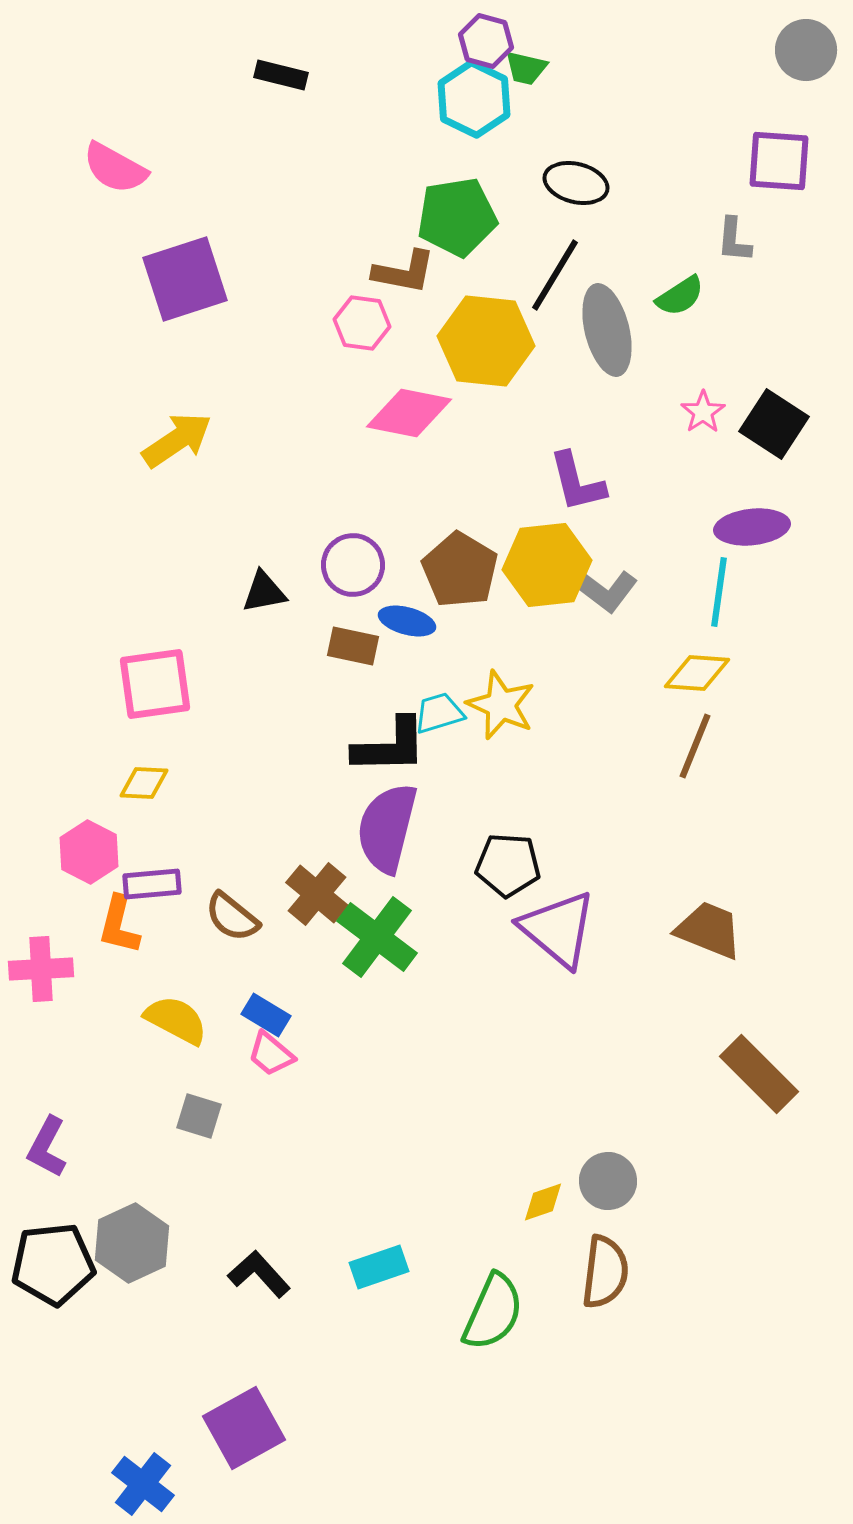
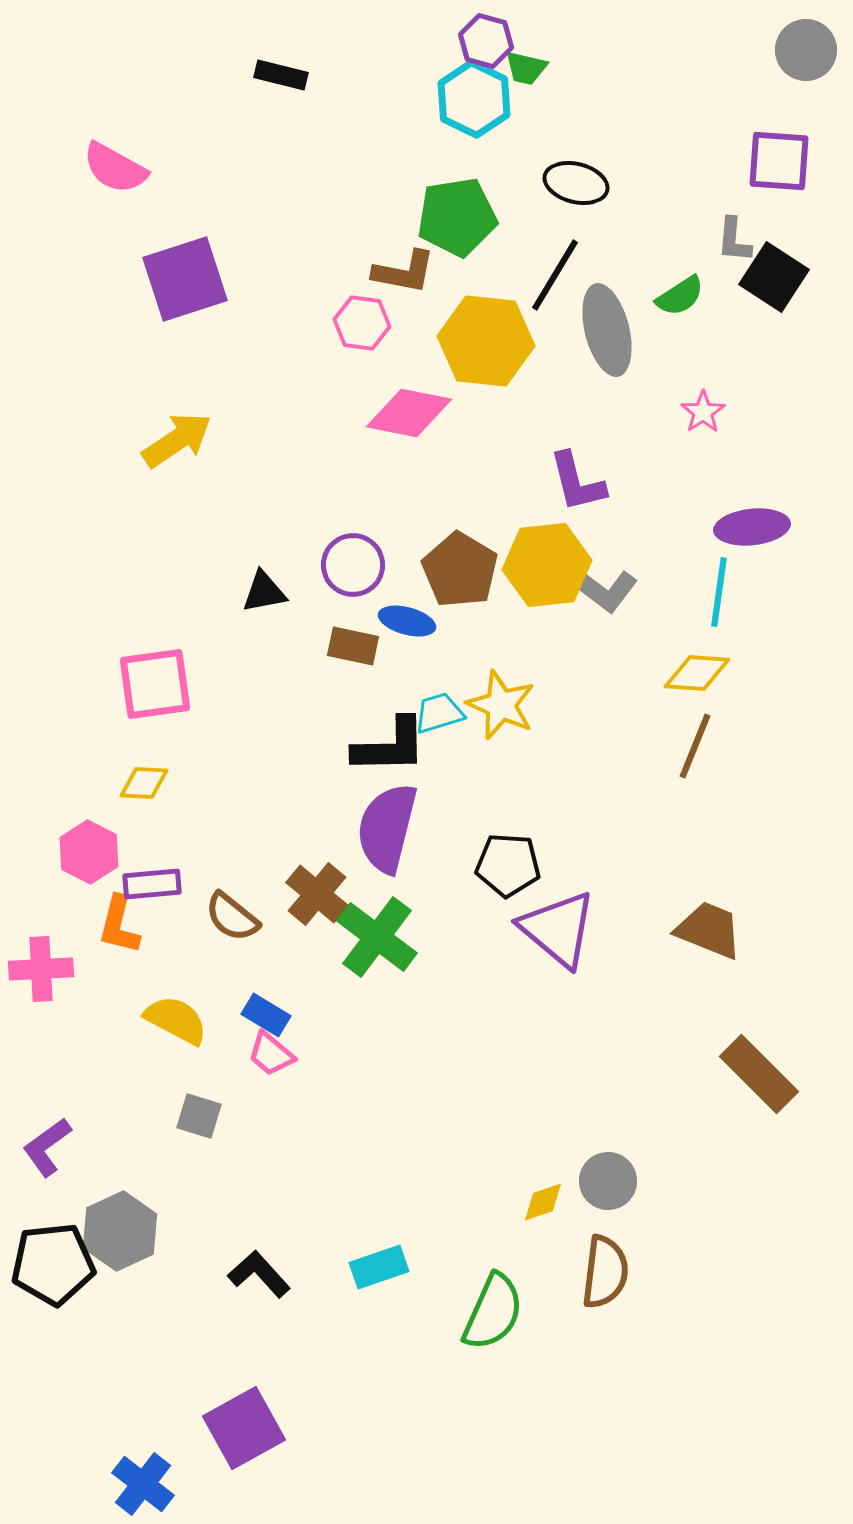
black square at (774, 424): moved 147 px up
purple L-shape at (47, 1147): rotated 26 degrees clockwise
gray hexagon at (132, 1243): moved 12 px left, 12 px up
